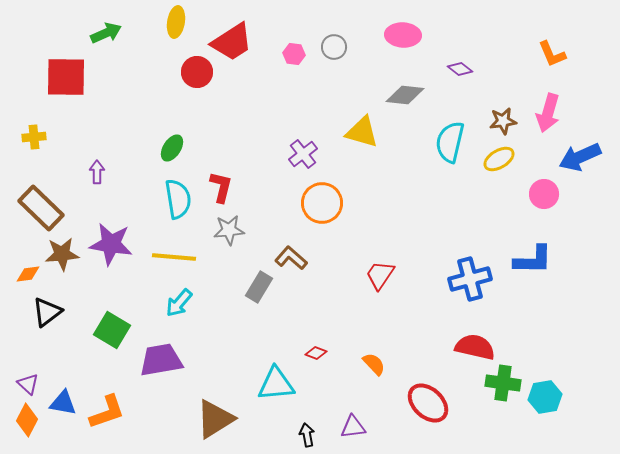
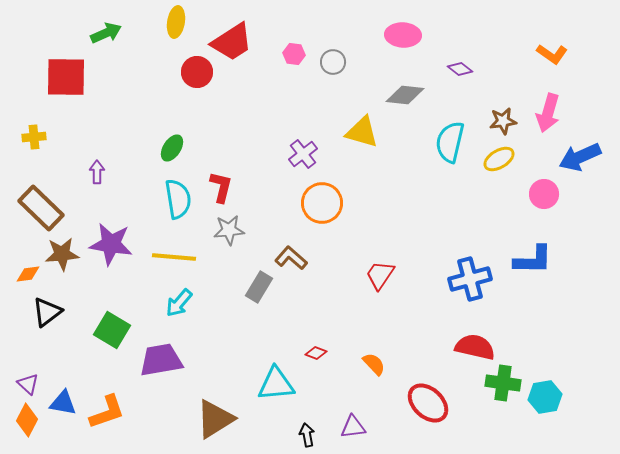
gray circle at (334, 47): moved 1 px left, 15 px down
orange L-shape at (552, 54): rotated 32 degrees counterclockwise
